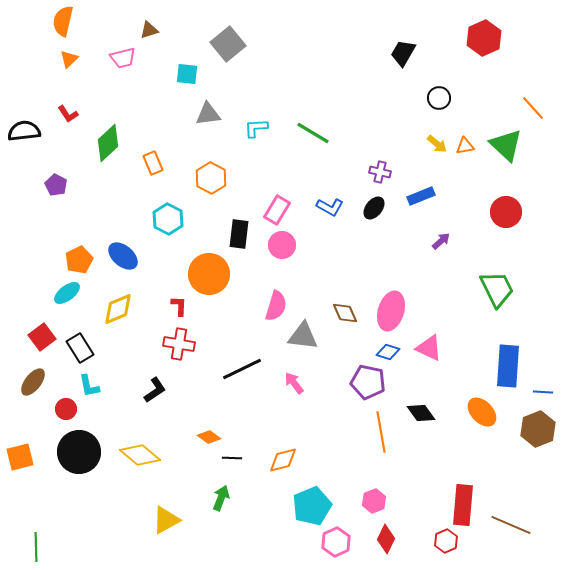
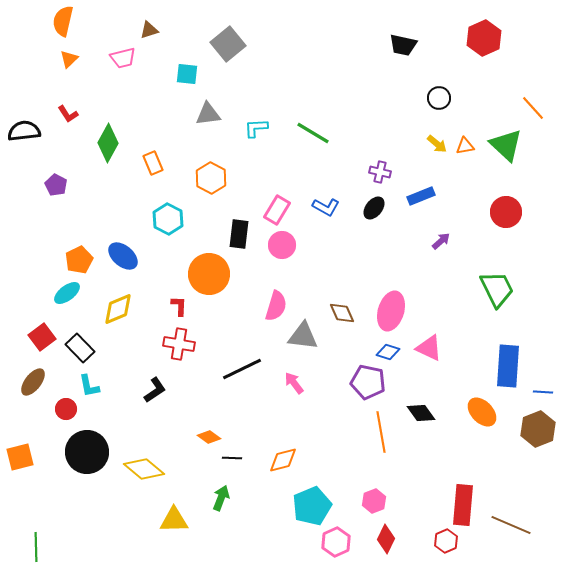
black trapezoid at (403, 53): moved 8 px up; rotated 108 degrees counterclockwise
green diamond at (108, 143): rotated 18 degrees counterclockwise
blue L-shape at (330, 207): moved 4 px left
brown diamond at (345, 313): moved 3 px left
black rectangle at (80, 348): rotated 12 degrees counterclockwise
black circle at (79, 452): moved 8 px right
yellow diamond at (140, 455): moved 4 px right, 14 px down
yellow triangle at (166, 520): moved 8 px right; rotated 28 degrees clockwise
